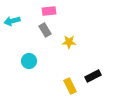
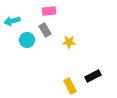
cyan circle: moved 2 px left, 21 px up
